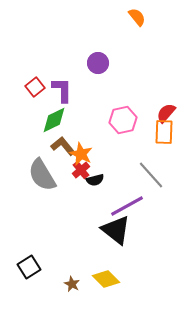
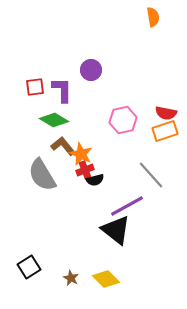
orange semicircle: moved 16 px right; rotated 30 degrees clockwise
purple circle: moved 7 px left, 7 px down
red square: rotated 30 degrees clockwise
red semicircle: rotated 120 degrees counterclockwise
green diamond: rotated 56 degrees clockwise
orange rectangle: moved 1 px right, 1 px up; rotated 70 degrees clockwise
red cross: moved 4 px right; rotated 18 degrees clockwise
brown star: moved 1 px left, 6 px up
